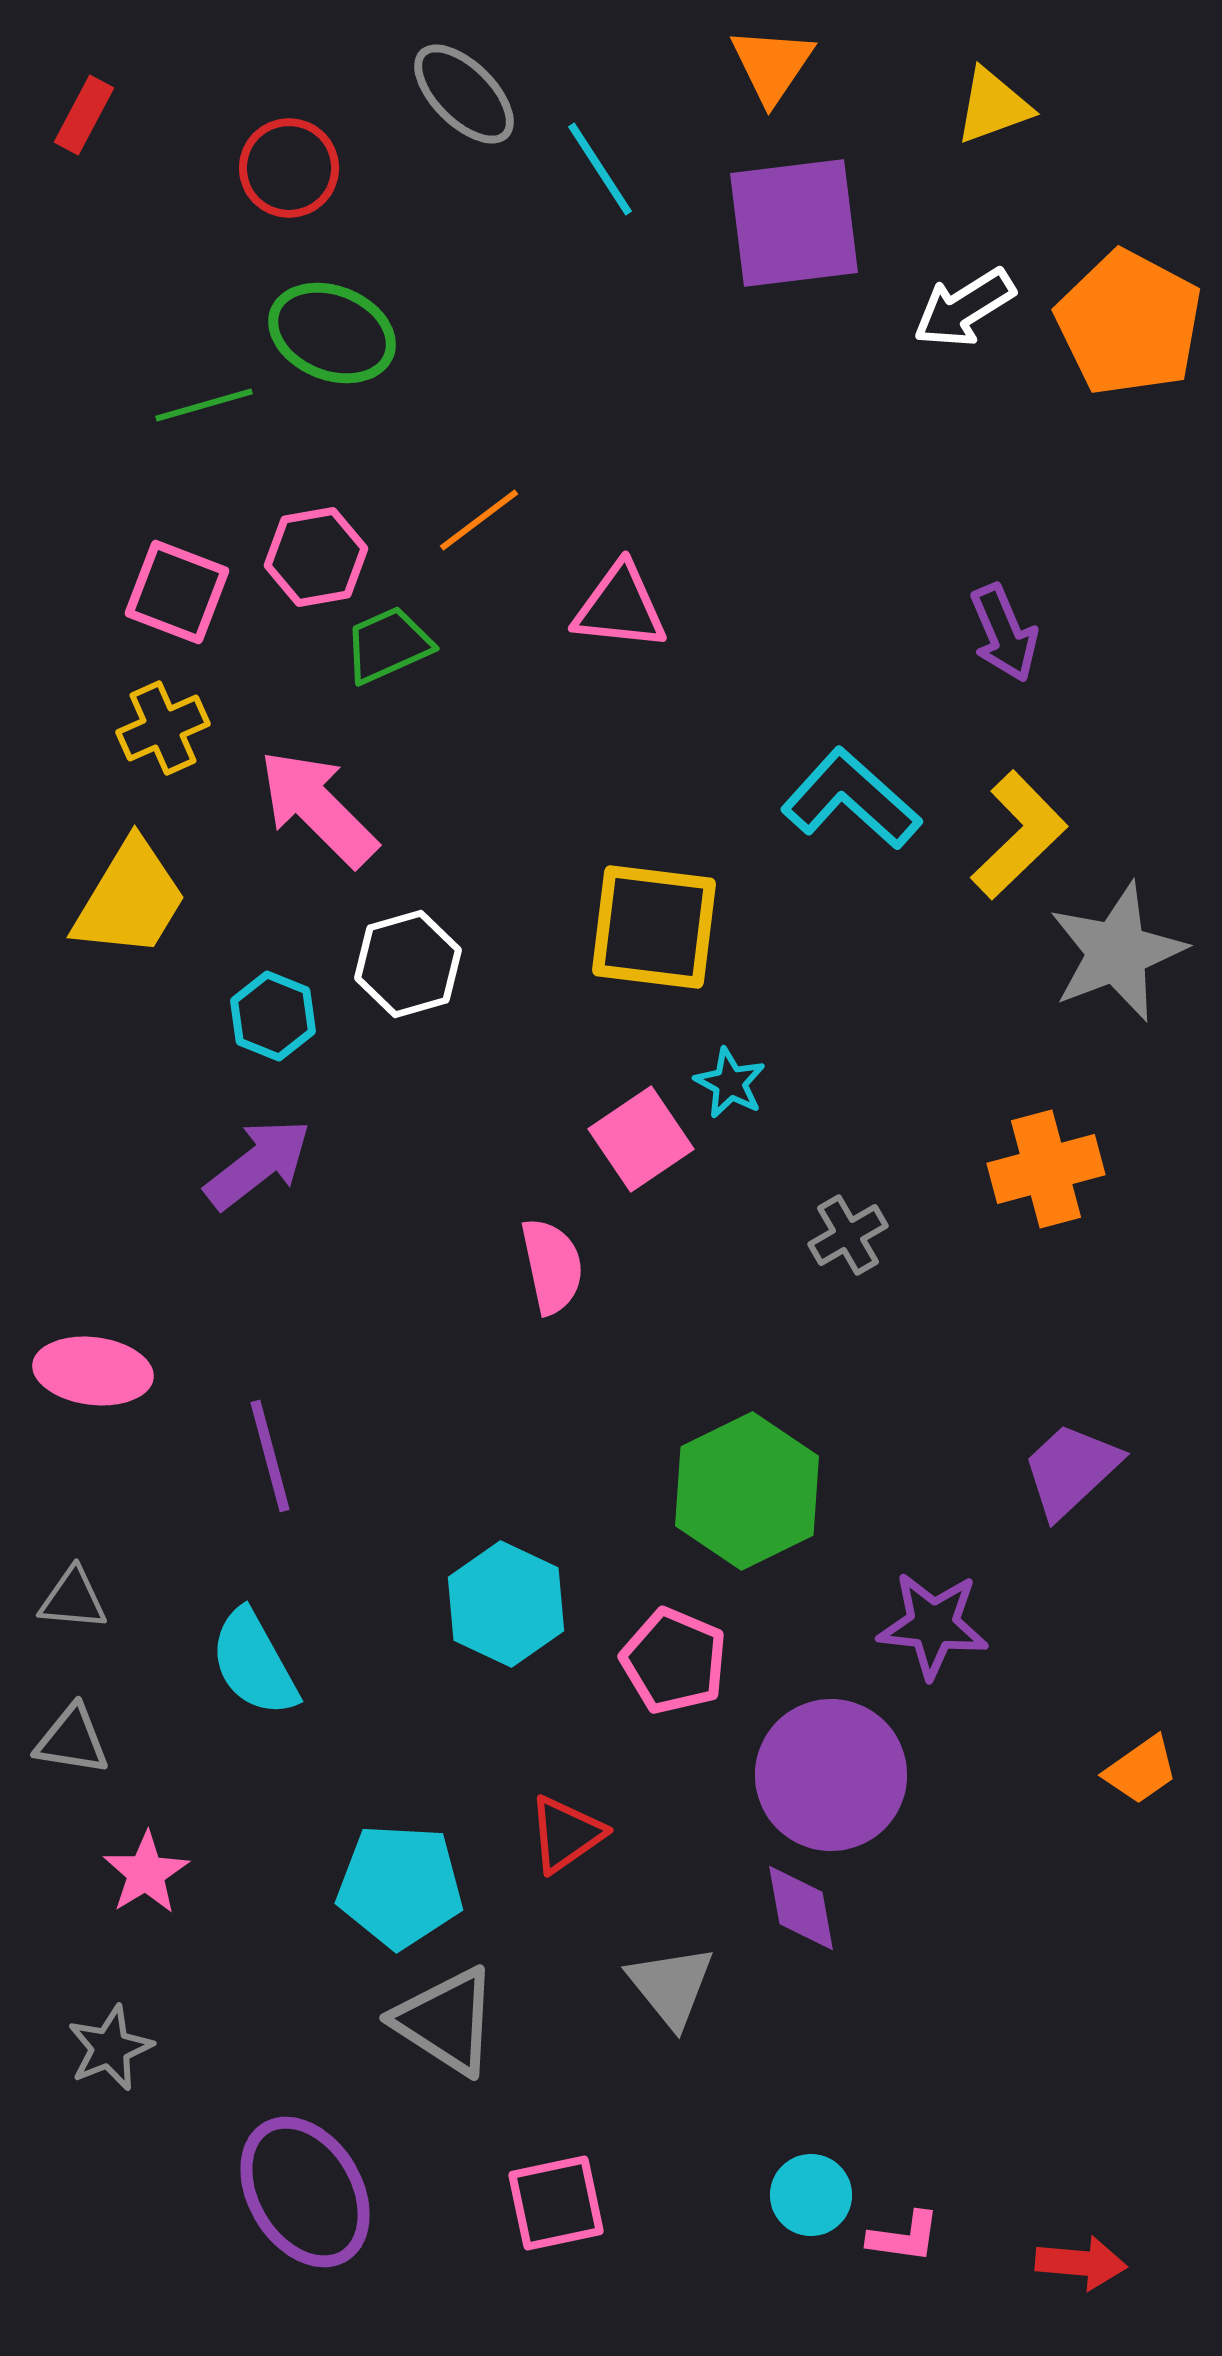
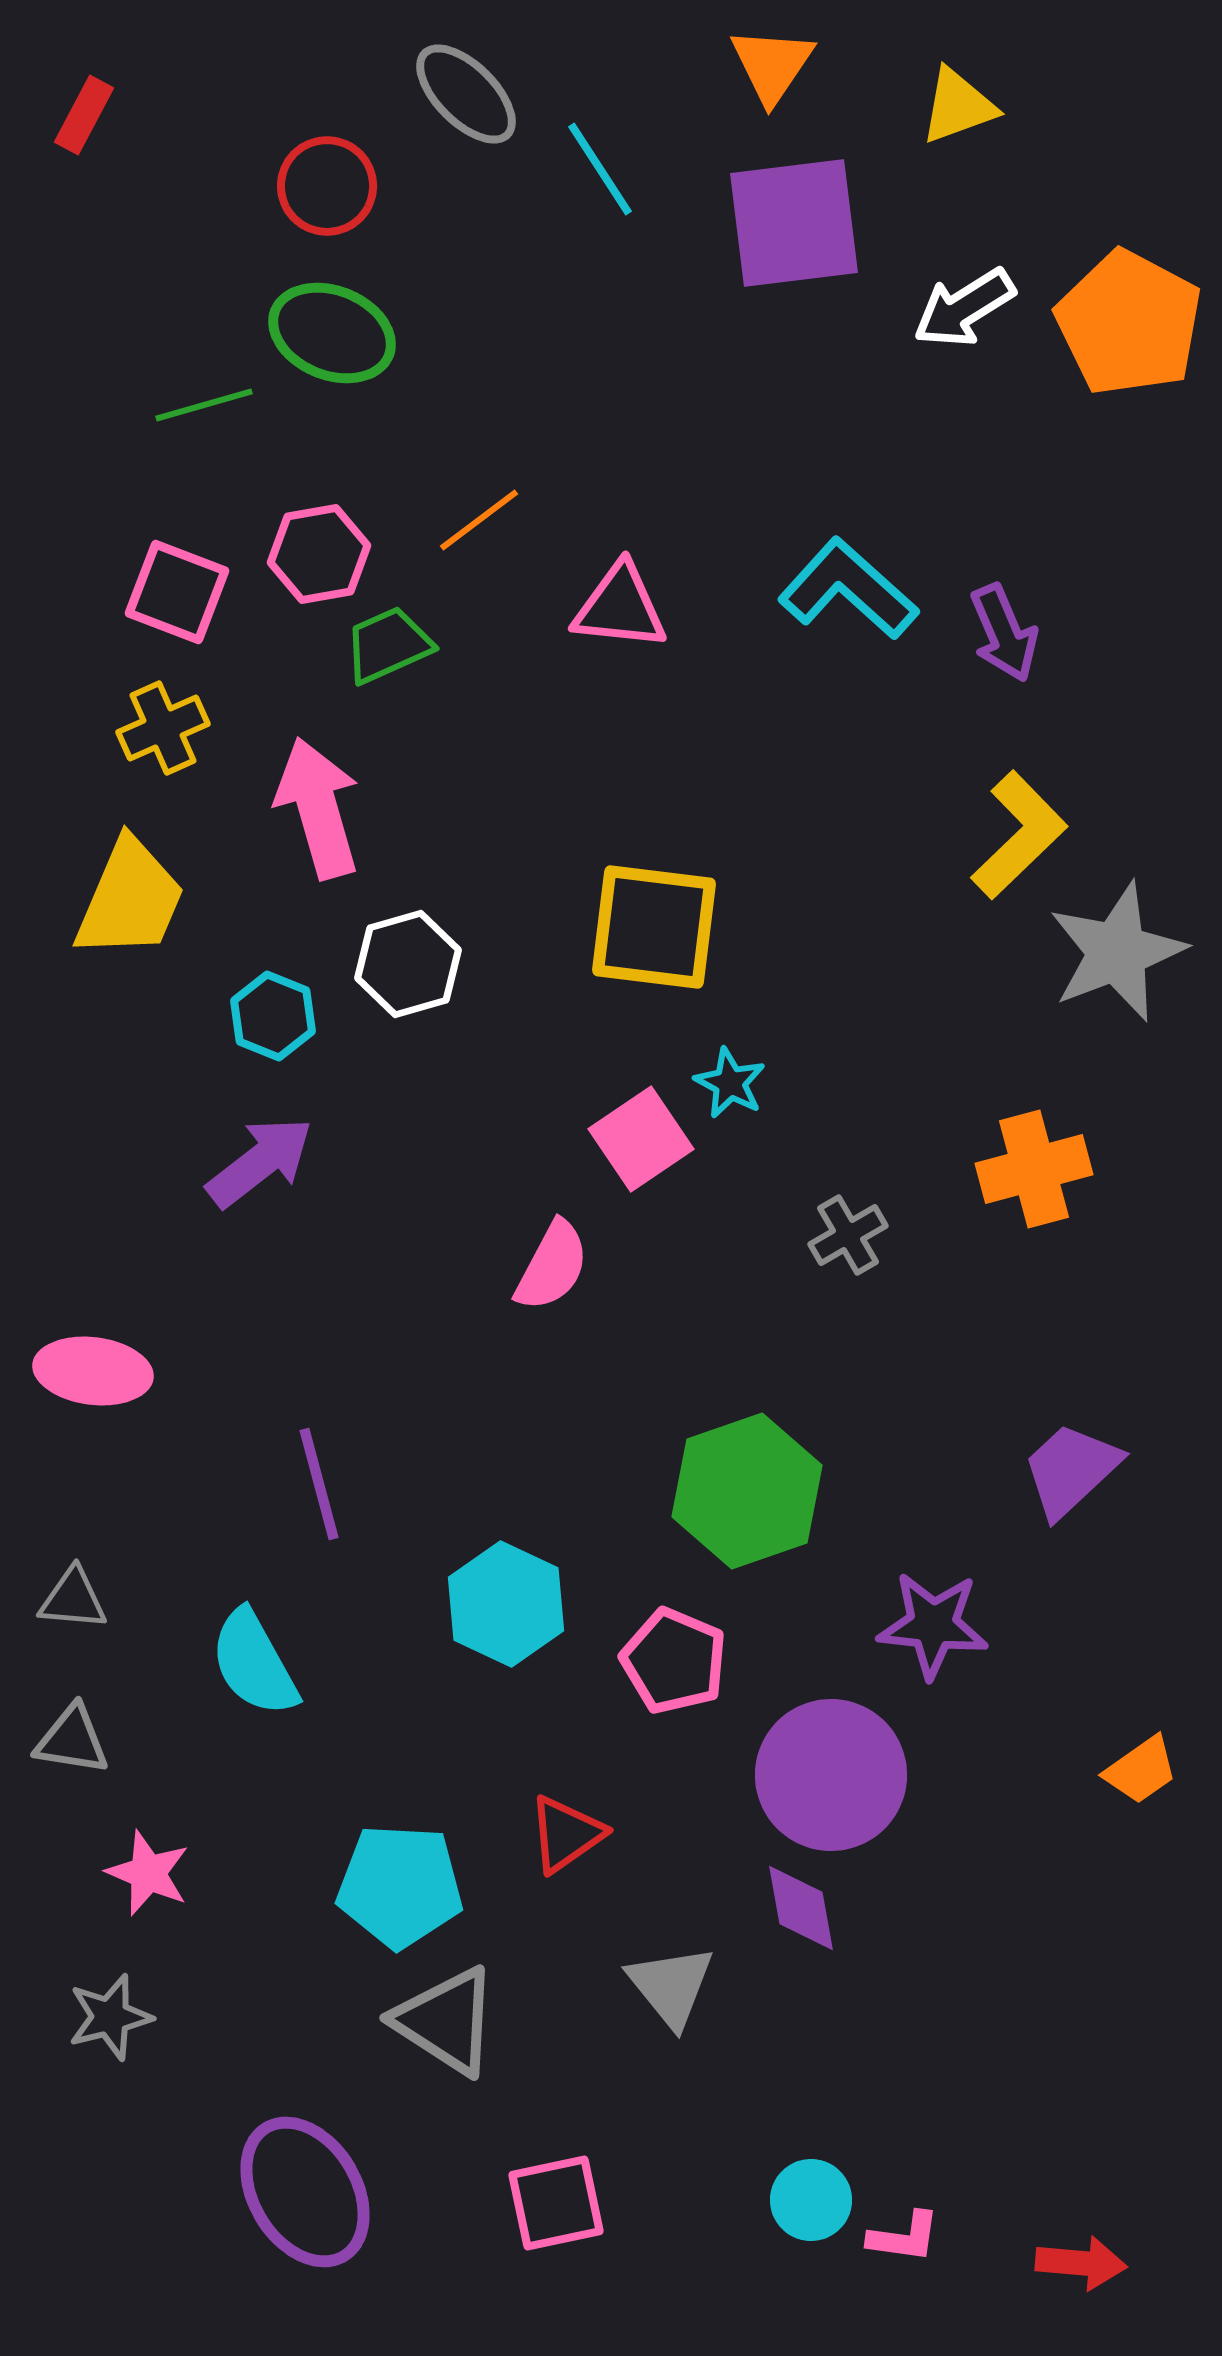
gray ellipse at (464, 94): moved 2 px right
yellow triangle at (993, 106): moved 35 px left
red circle at (289, 168): moved 38 px right, 18 px down
pink hexagon at (316, 557): moved 3 px right, 3 px up
cyan L-shape at (851, 799): moved 3 px left, 210 px up
pink arrow at (318, 808): rotated 29 degrees clockwise
yellow trapezoid at (130, 899): rotated 8 degrees counterclockwise
purple arrow at (258, 1164): moved 2 px right, 2 px up
orange cross at (1046, 1169): moved 12 px left
pink semicircle at (552, 1266): rotated 40 degrees clockwise
purple line at (270, 1456): moved 49 px right, 28 px down
green hexagon at (747, 1491): rotated 7 degrees clockwise
pink star at (146, 1873): moved 2 px right; rotated 18 degrees counterclockwise
gray star at (110, 2048): moved 31 px up; rotated 8 degrees clockwise
cyan circle at (811, 2195): moved 5 px down
